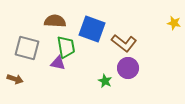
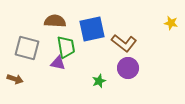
yellow star: moved 3 px left
blue square: rotated 32 degrees counterclockwise
green star: moved 6 px left; rotated 24 degrees clockwise
